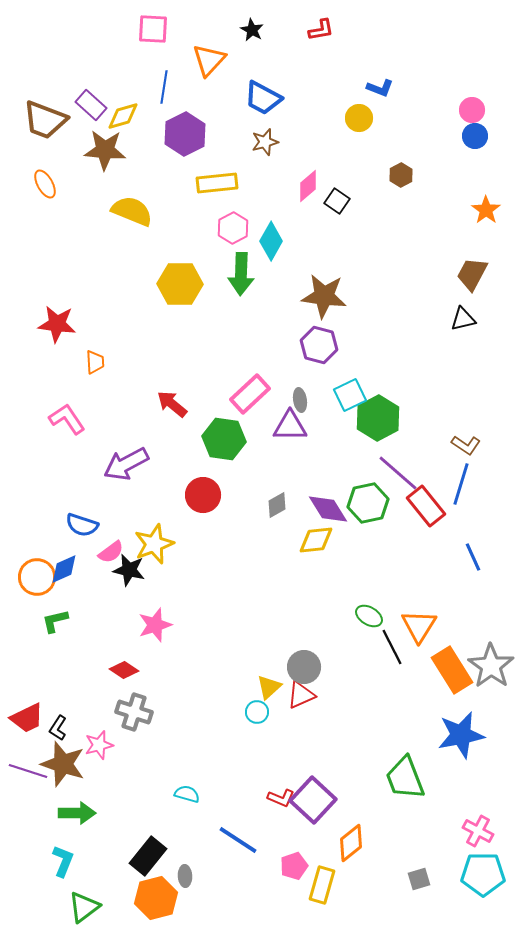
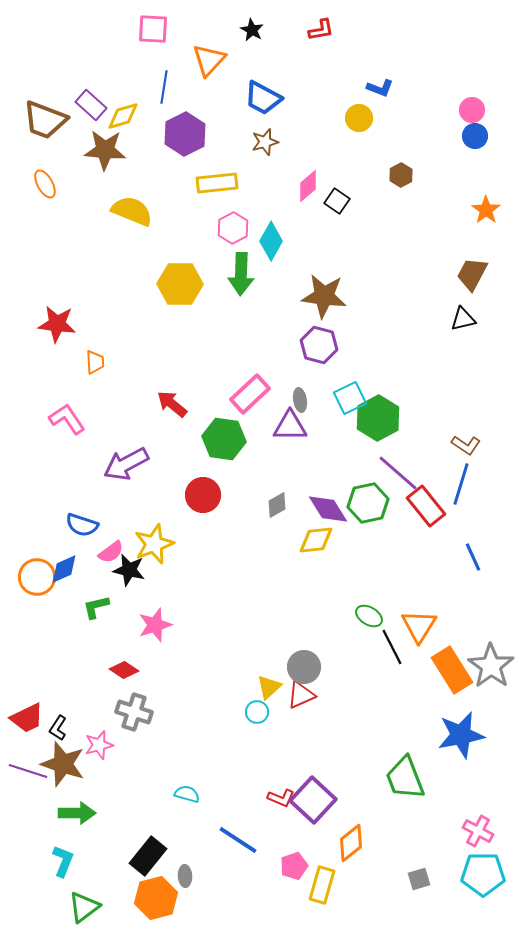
cyan square at (350, 395): moved 3 px down
green L-shape at (55, 621): moved 41 px right, 14 px up
